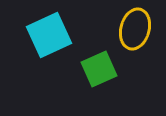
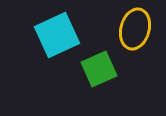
cyan square: moved 8 px right
